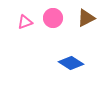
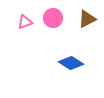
brown triangle: moved 1 px right, 1 px down
